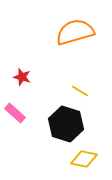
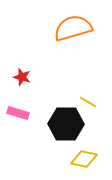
orange semicircle: moved 2 px left, 4 px up
yellow line: moved 8 px right, 11 px down
pink rectangle: moved 3 px right; rotated 25 degrees counterclockwise
black hexagon: rotated 16 degrees counterclockwise
